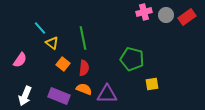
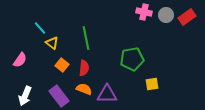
pink cross: rotated 28 degrees clockwise
green line: moved 3 px right
green pentagon: rotated 25 degrees counterclockwise
orange square: moved 1 px left, 1 px down
purple rectangle: rotated 30 degrees clockwise
